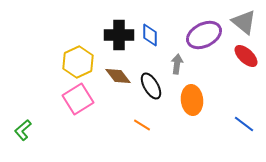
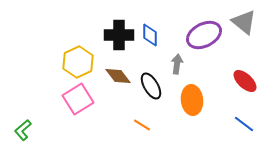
red ellipse: moved 1 px left, 25 px down
